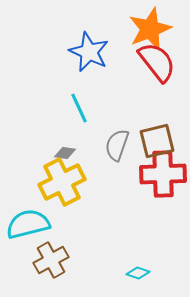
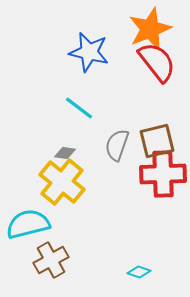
blue star: rotated 12 degrees counterclockwise
cyan line: rotated 28 degrees counterclockwise
yellow cross: rotated 24 degrees counterclockwise
cyan diamond: moved 1 px right, 1 px up
